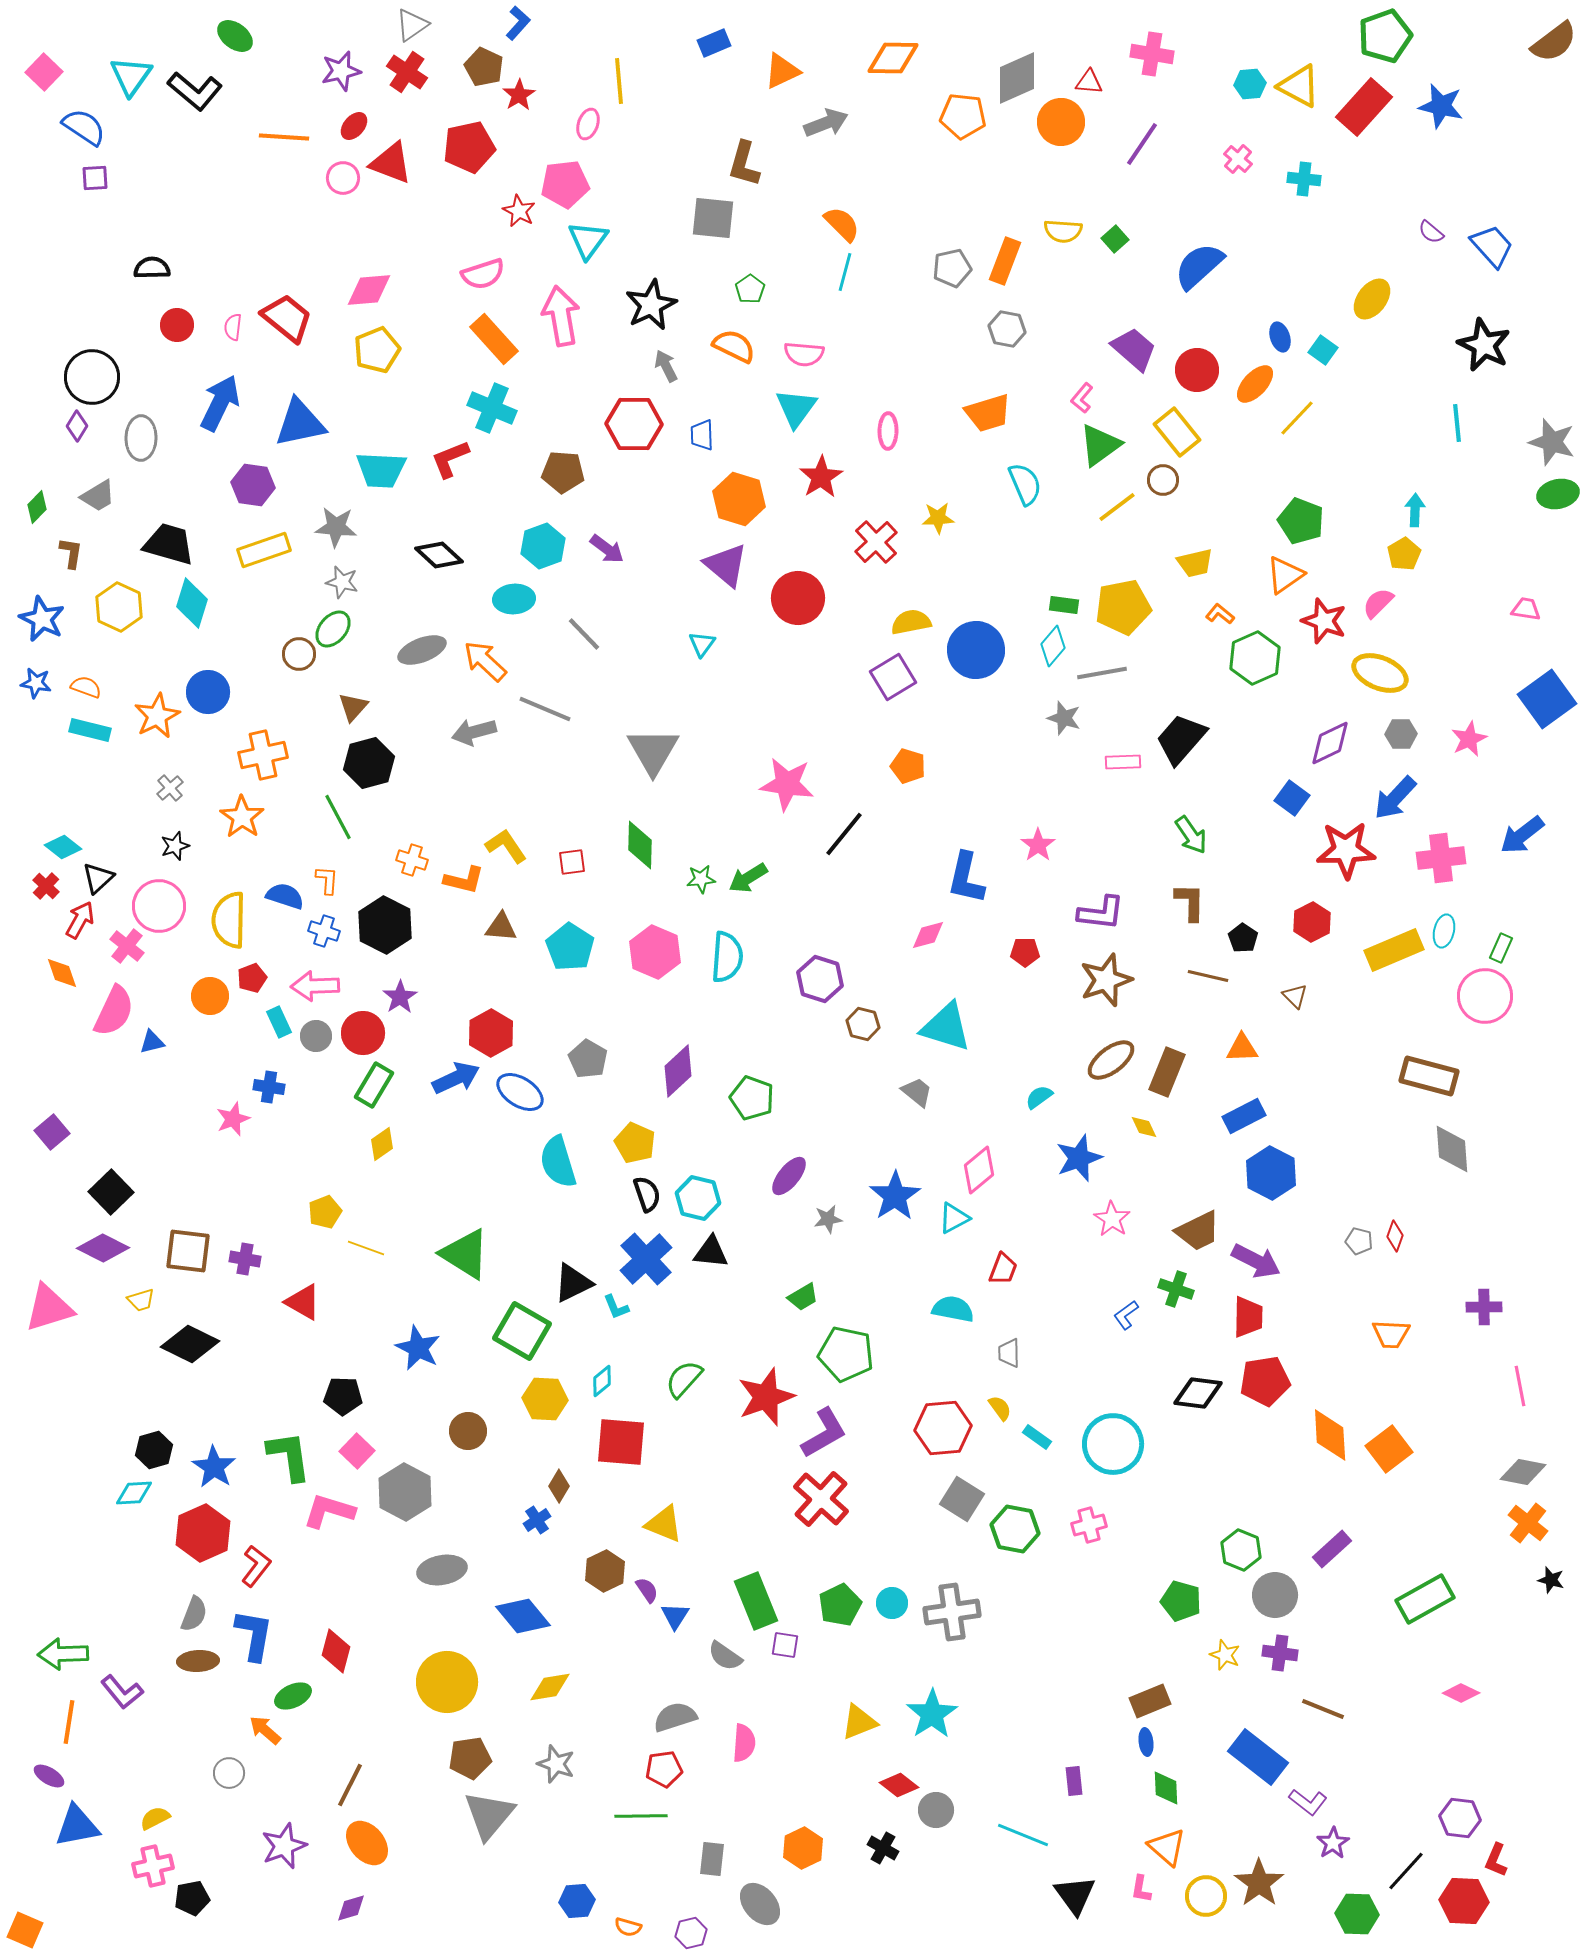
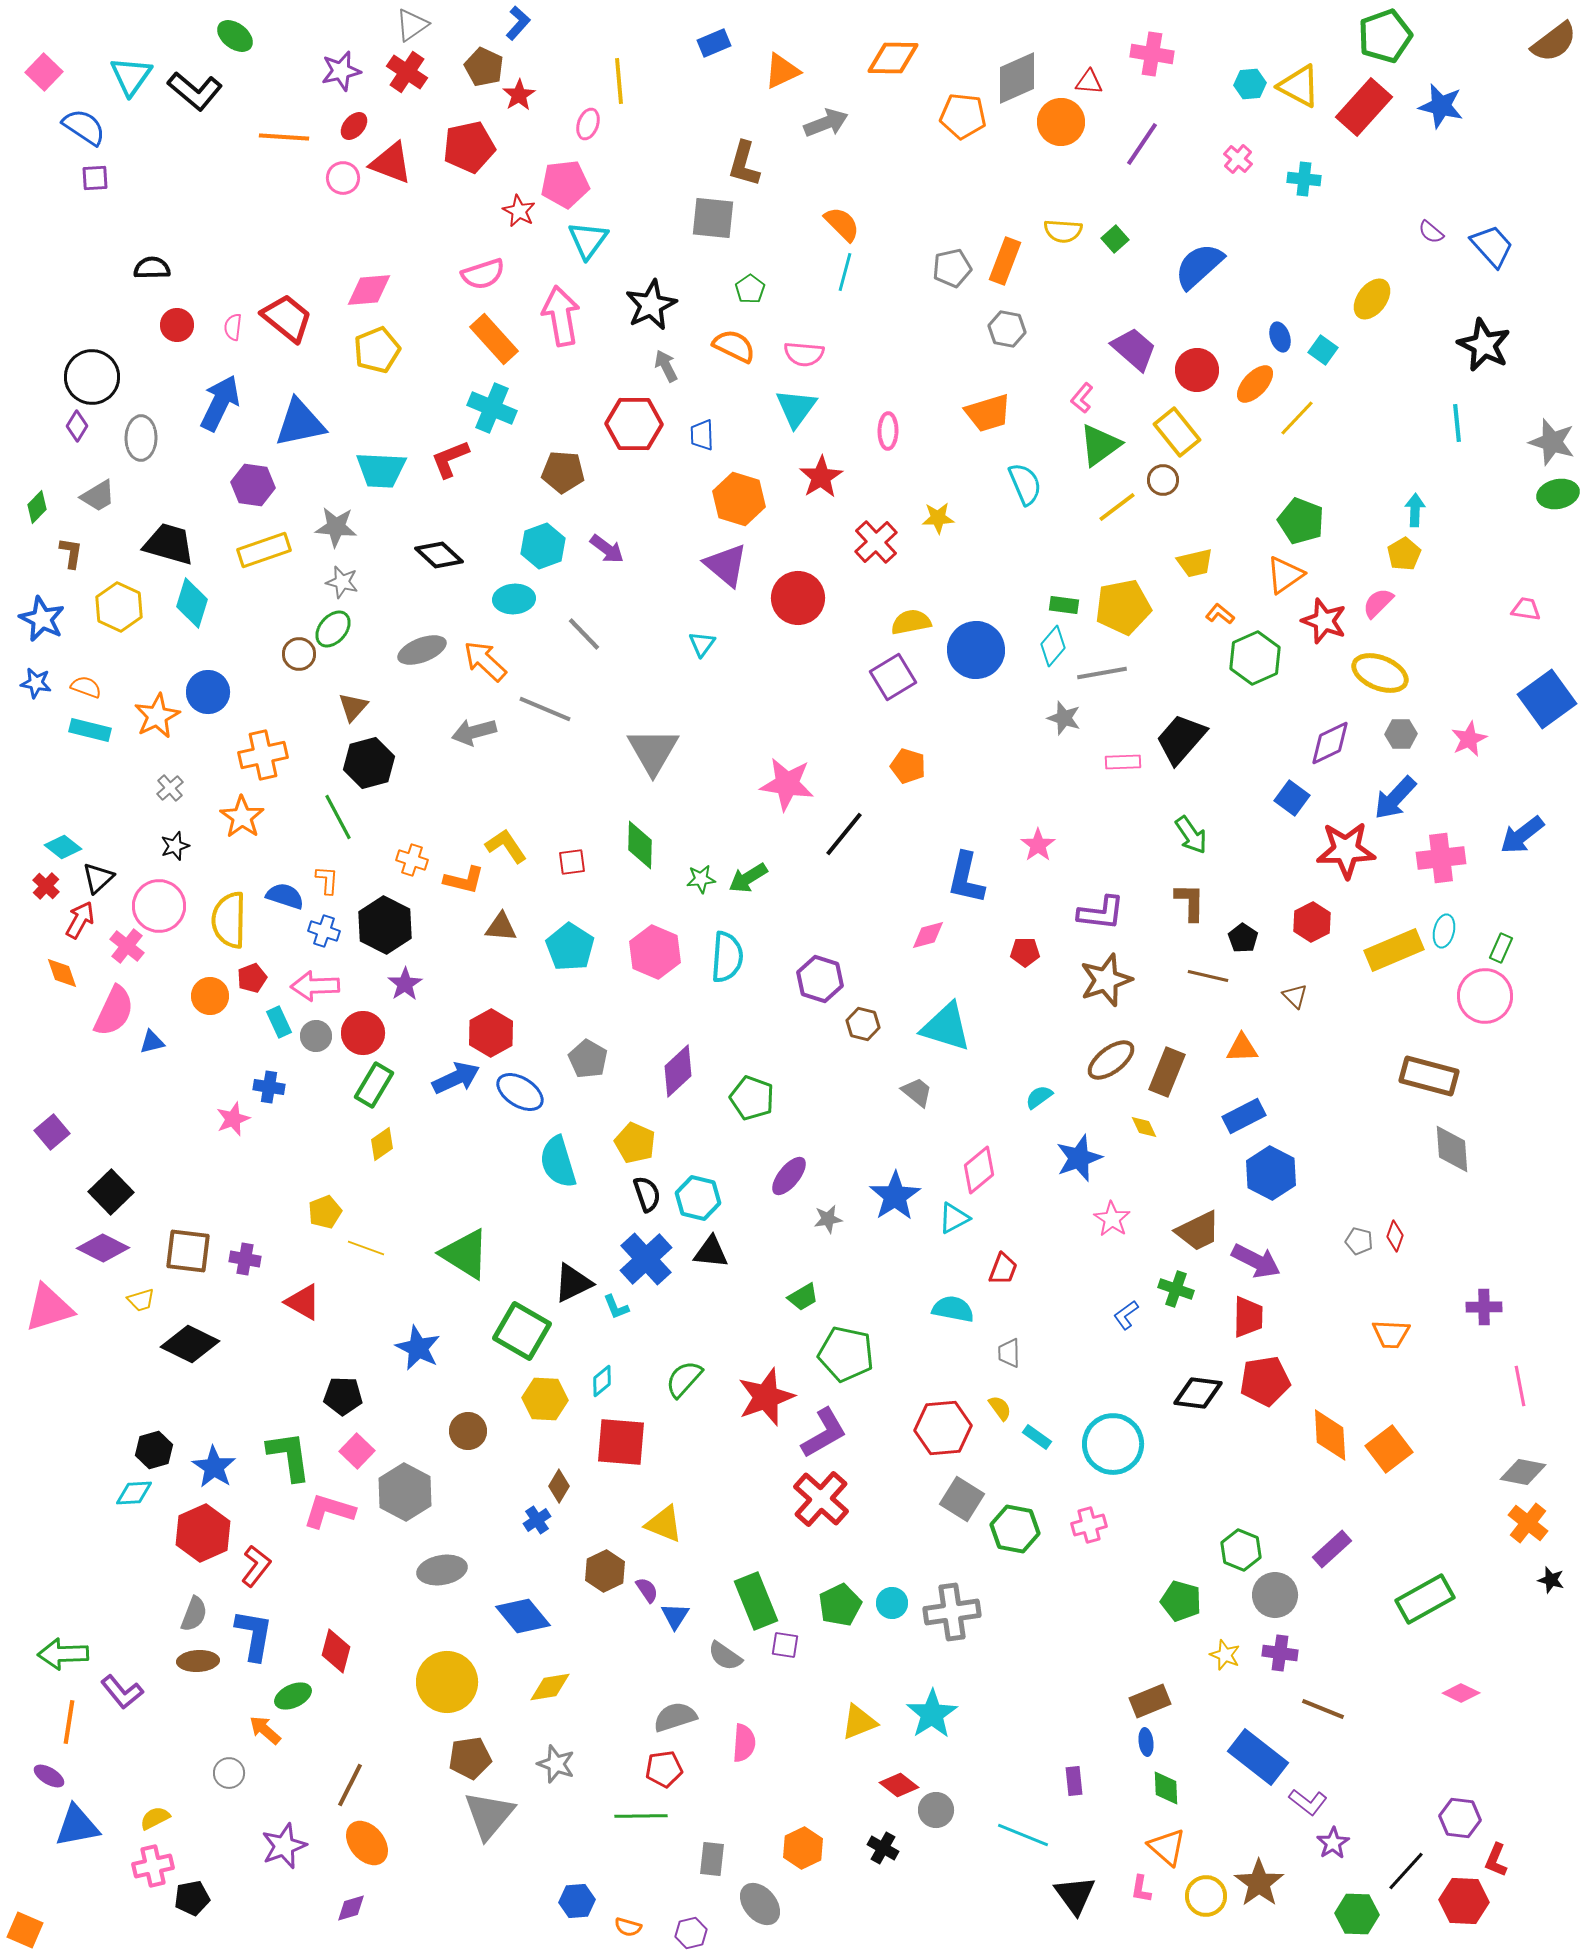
purple star at (400, 997): moved 5 px right, 13 px up
